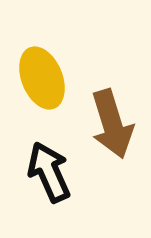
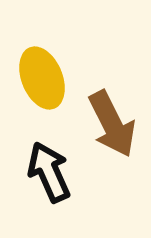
brown arrow: rotated 10 degrees counterclockwise
